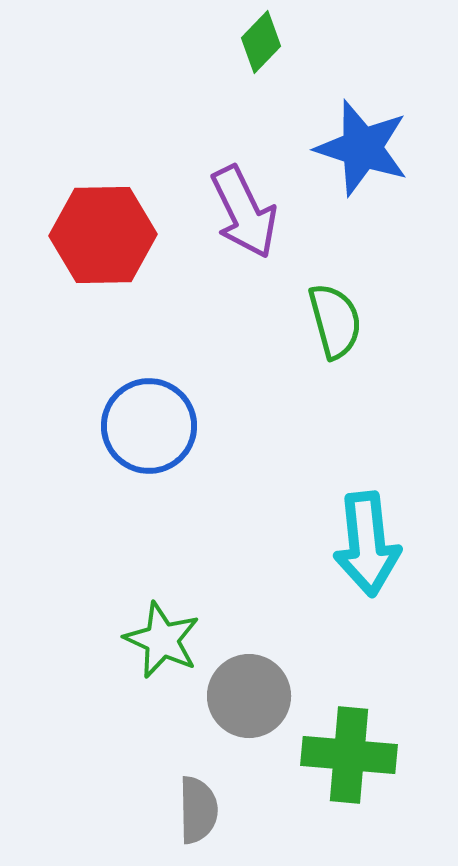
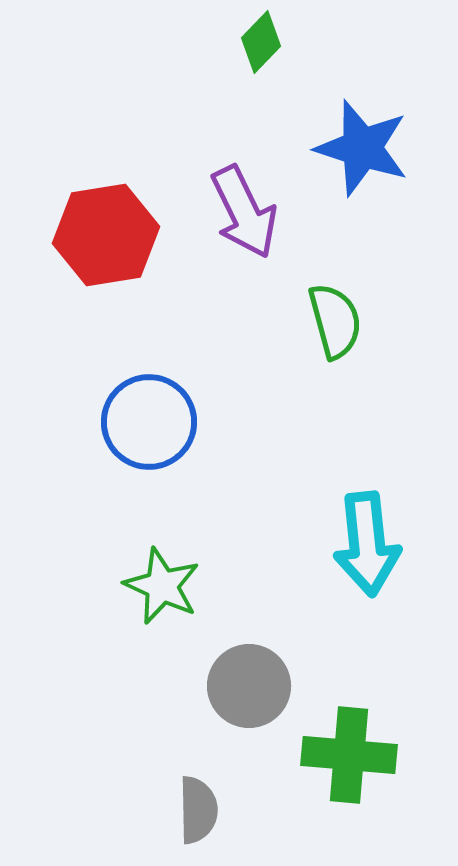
red hexagon: moved 3 px right; rotated 8 degrees counterclockwise
blue circle: moved 4 px up
green star: moved 54 px up
gray circle: moved 10 px up
